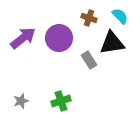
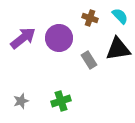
brown cross: moved 1 px right
black triangle: moved 6 px right, 6 px down
